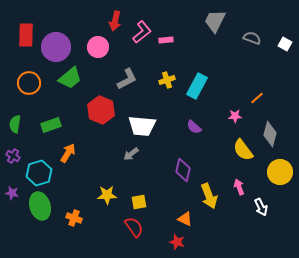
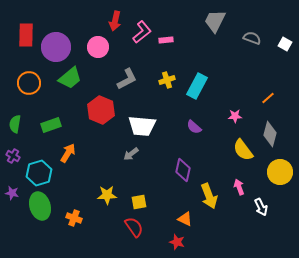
orange line: moved 11 px right
